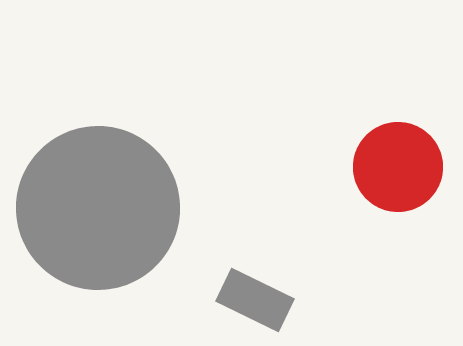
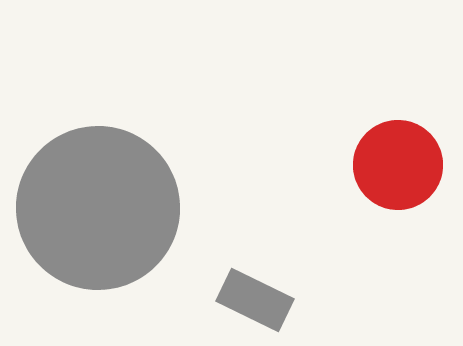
red circle: moved 2 px up
